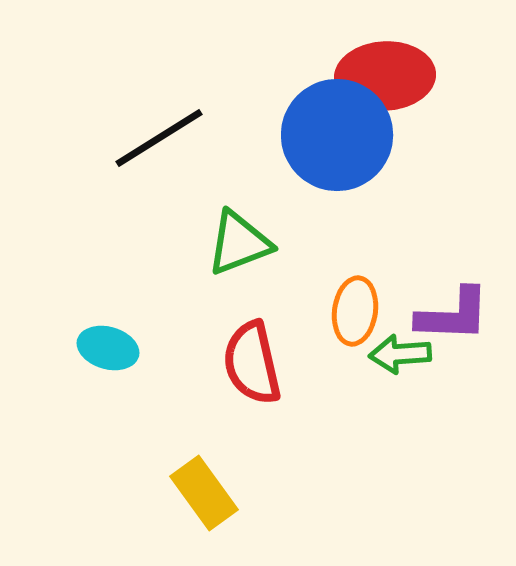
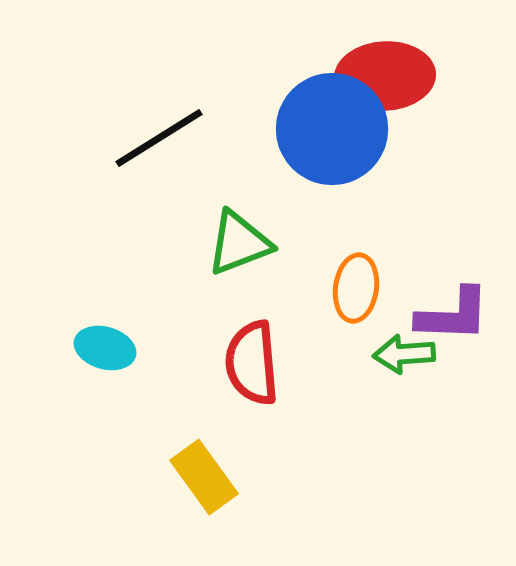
blue circle: moved 5 px left, 6 px up
orange ellipse: moved 1 px right, 23 px up
cyan ellipse: moved 3 px left
green arrow: moved 4 px right
red semicircle: rotated 8 degrees clockwise
yellow rectangle: moved 16 px up
